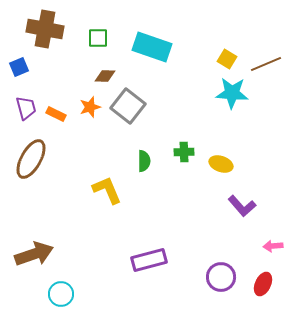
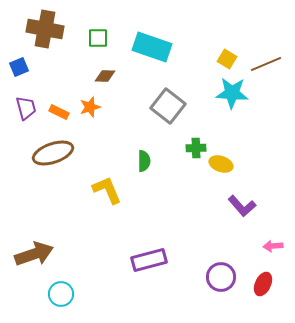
gray square: moved 40 px right
orange rectangle: moved 3 px right, 2 px up
green cross: moved 12 px right, 4 px up
brown ellipse: moved 22 px right, 6 px up; rotated 42 degrees clockwise
